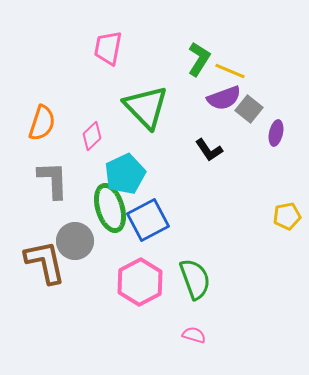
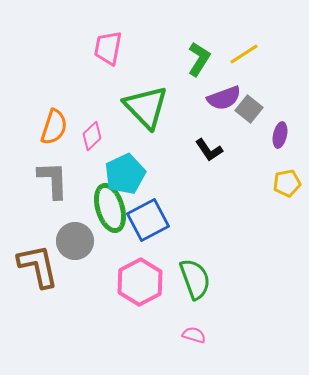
yellow line: moved 14 px right, 17 px up; rotated 56 degrees counterclockwise
orange semicircle: moved 12 px right, 4 px down
purple ellipse: moved 4 px right, 2 px down
yellow pentagon: moved 33 px up
brown L-shape: moved 7 px left, 4 px down
